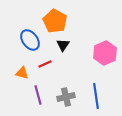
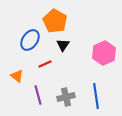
blue ellipse: rotated 70 degrees clockwise
pink hexagon: moved 1 px left
orange triangle: moved 5 px left, 3 px down; rotated 24 degrees clockwise
